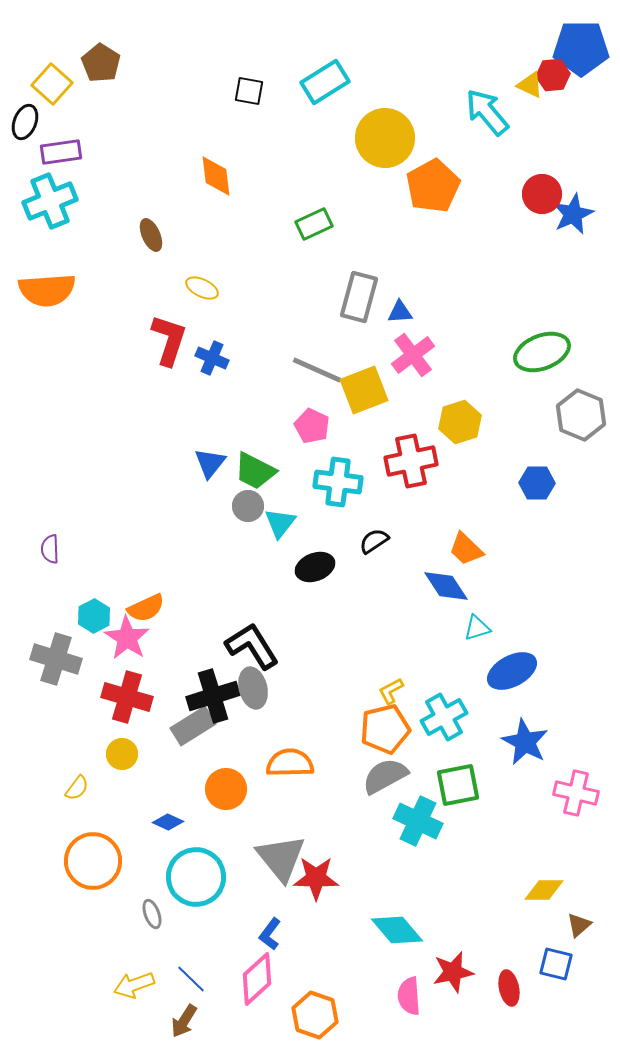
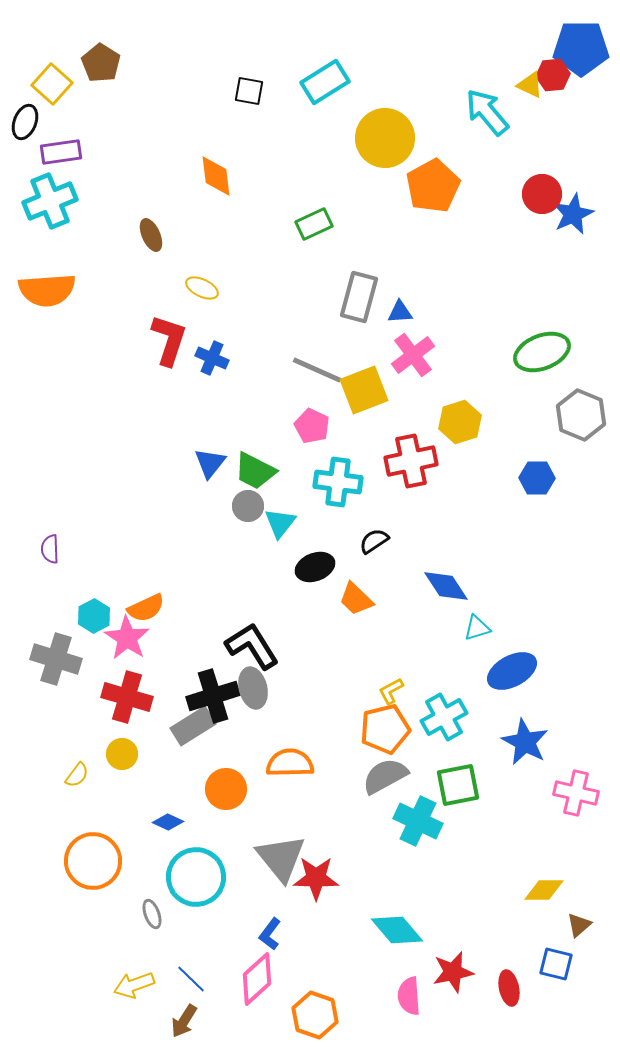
blue hexagon at (537, 483): moved 5 px up
orange trapezoid at (466, 549): moved 110 px left, 50 px down
yellow semicircle at (77, 788): moved 13 px up
